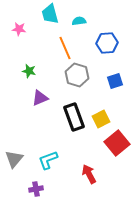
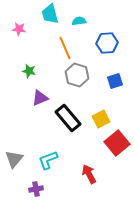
black rectangle: moved 6 px left, 1 px down; rotated 20 degrees counterclockwise
